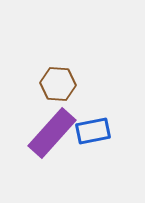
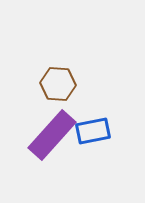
purple rectangle: moved 2 px down
